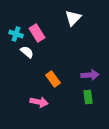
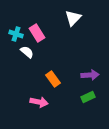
green rectangle: rotated 72 degrees clockwise
